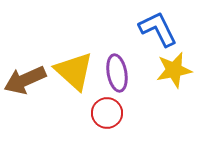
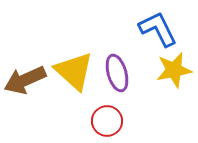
purple ellipse: rotated 6 degrees counterclockwise
red circle: moved 8 px down
